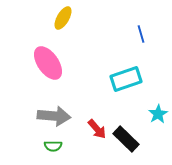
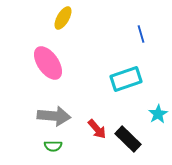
black rectangle: moved 2 px right
